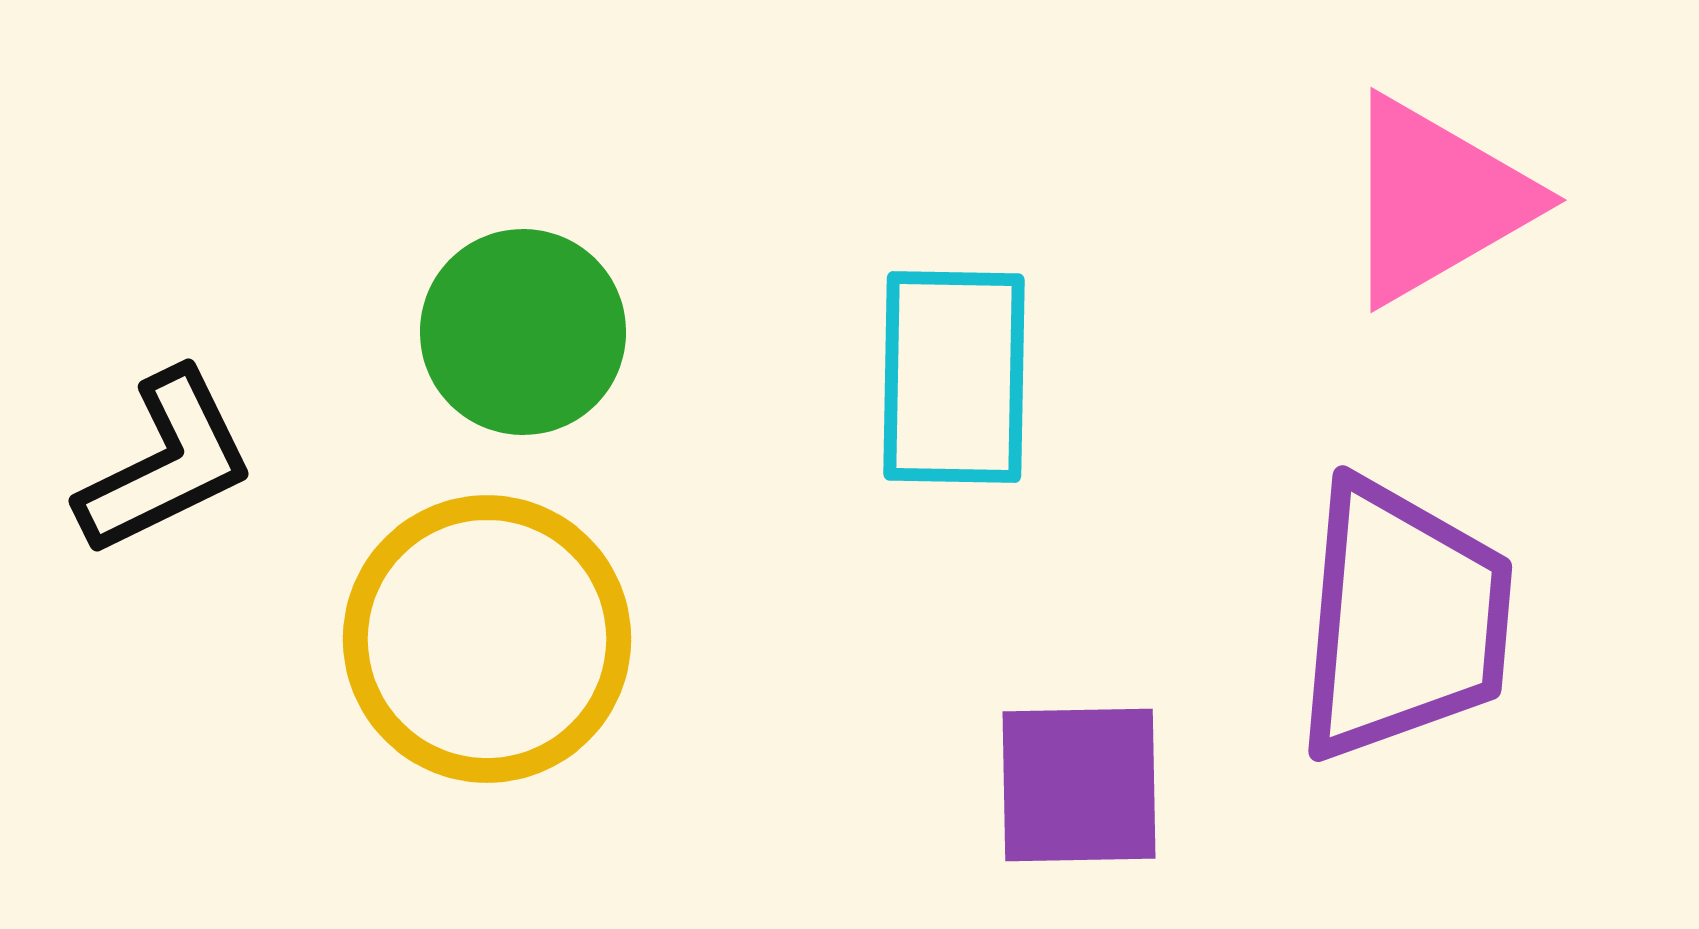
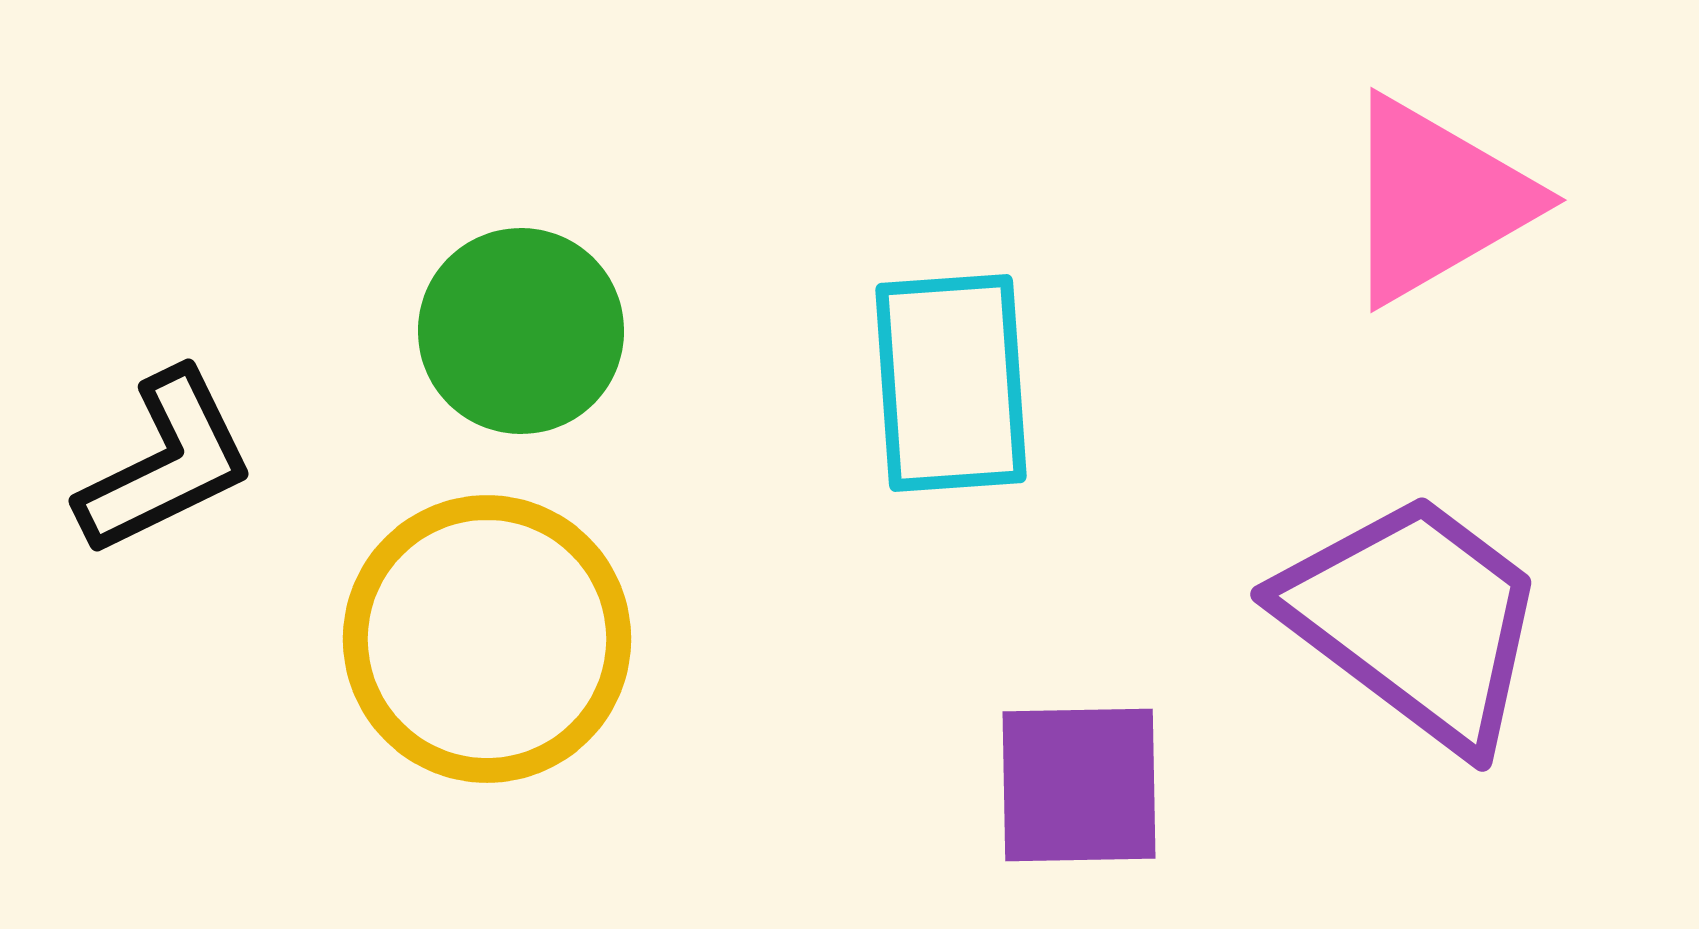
green circle: moved 2 px left, 1 px up
cyan rectangle: moved 3 px left, 6 px down; rotated 5 degrees counterclockwise
purple trapezoid: moved 12 px right; rotated 58 degrees counterclockwise
